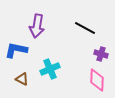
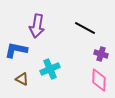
pink diamond: moved 2 px right
